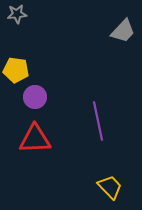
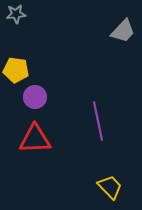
gray star: moved 1 px left
